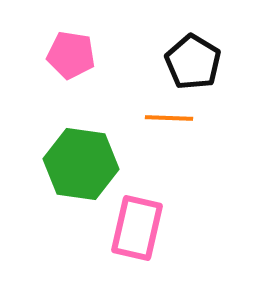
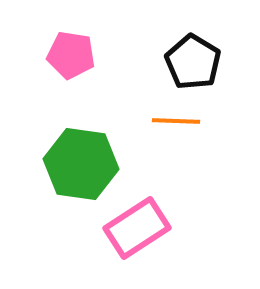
orange line: moved 7 px right, 3 px down
pink rectangle: rotated 44 degrees clockwise
